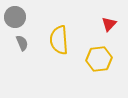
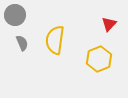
gray circle: moved 2 px up
yellow semicircle: moved 4 px left; rotated 12 degrees clockwise
yellow hexagon: rotated 15 degrees counterclockwise
